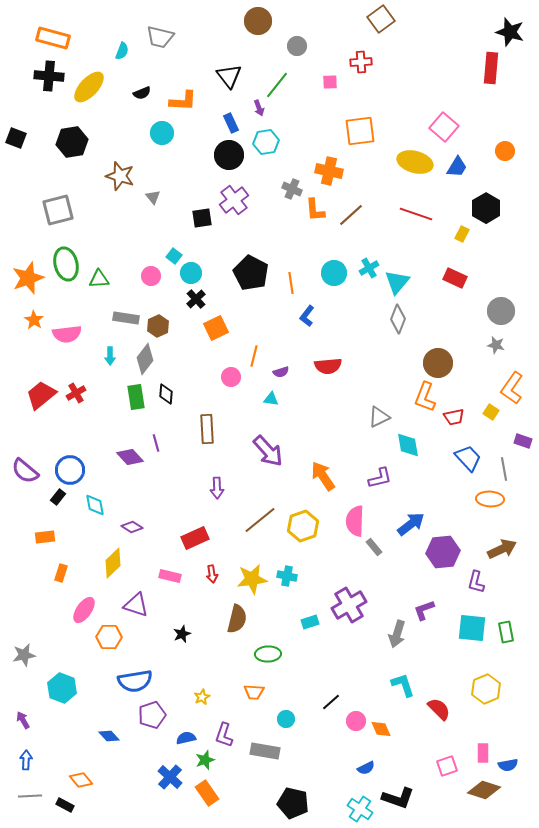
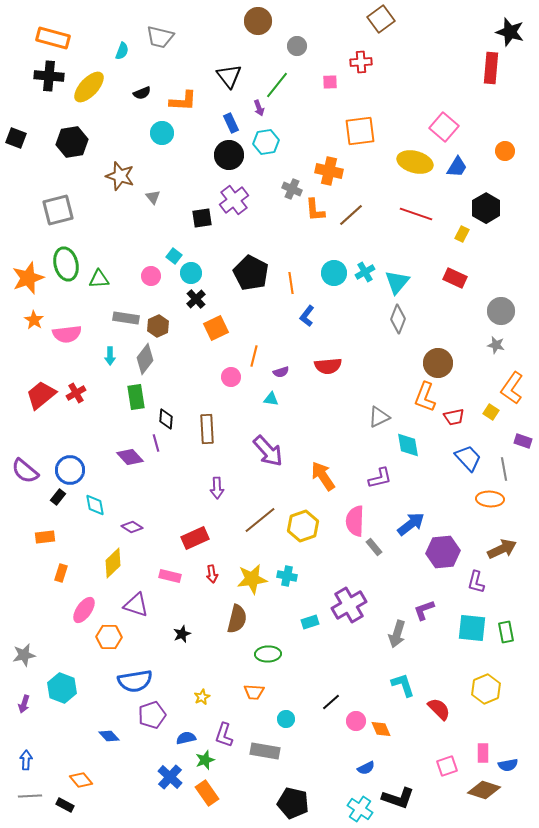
cyan cross at (369, 268): moved 4 px left, 4 px down
black diamond at (166, 394): moved 25 px down
purple arrow at (23, 720): moved 1 px right, 16 px up; rotated 132 degrees counterclockwise
